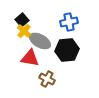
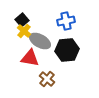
blue cross: moved 3 px left, 1 px up
brown cross: rotated 14 degrees clockwise
